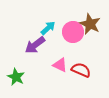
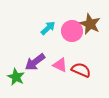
pink circle: moved 1 px left, 1 px up
purple arrow: moved 17 px down
